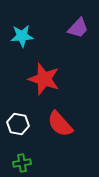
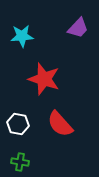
green cross: moved 2 px left, 1 px up; rotated 18 degrees clockwise
